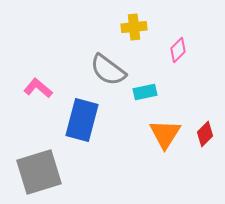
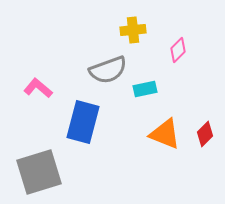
yellow cross: moved 1 px left, 3 px down
gray semicircle: rotated 57 degrees counterclockwise
cyan rectangle: moved 3 px up
blue rectangle: moved 1 px right, 2 px down
orange triangle: rotated 40 degrees counterclockwise
